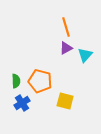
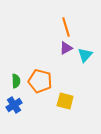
blue cross: moved 8 px left, 2 px down
